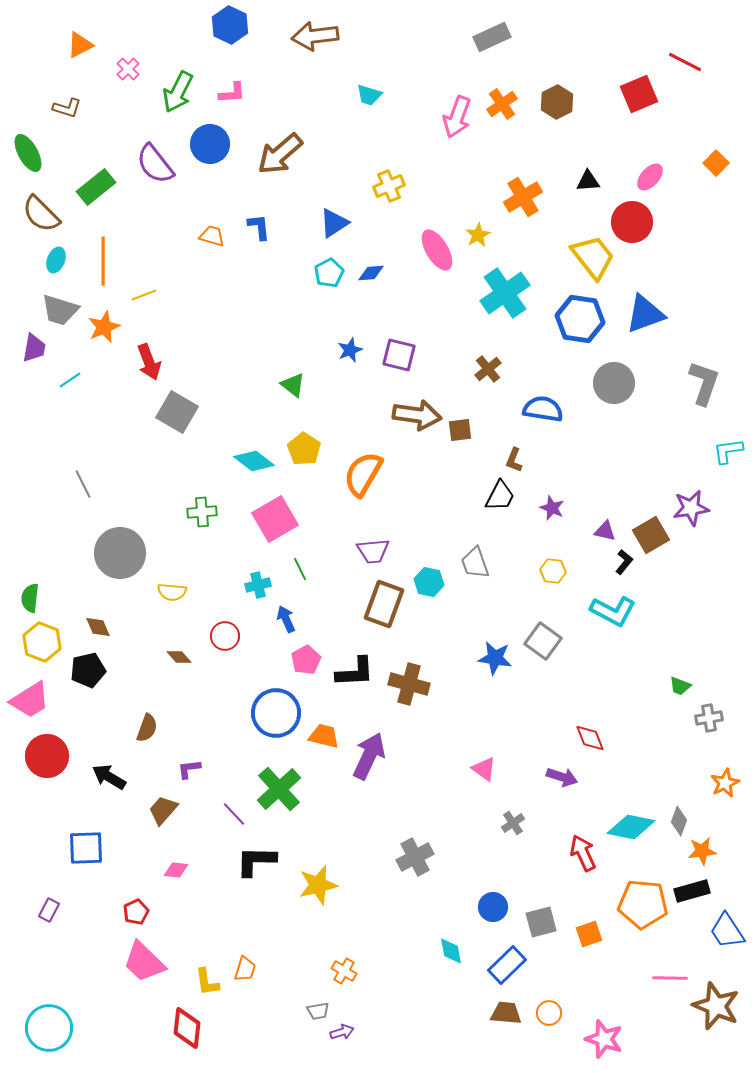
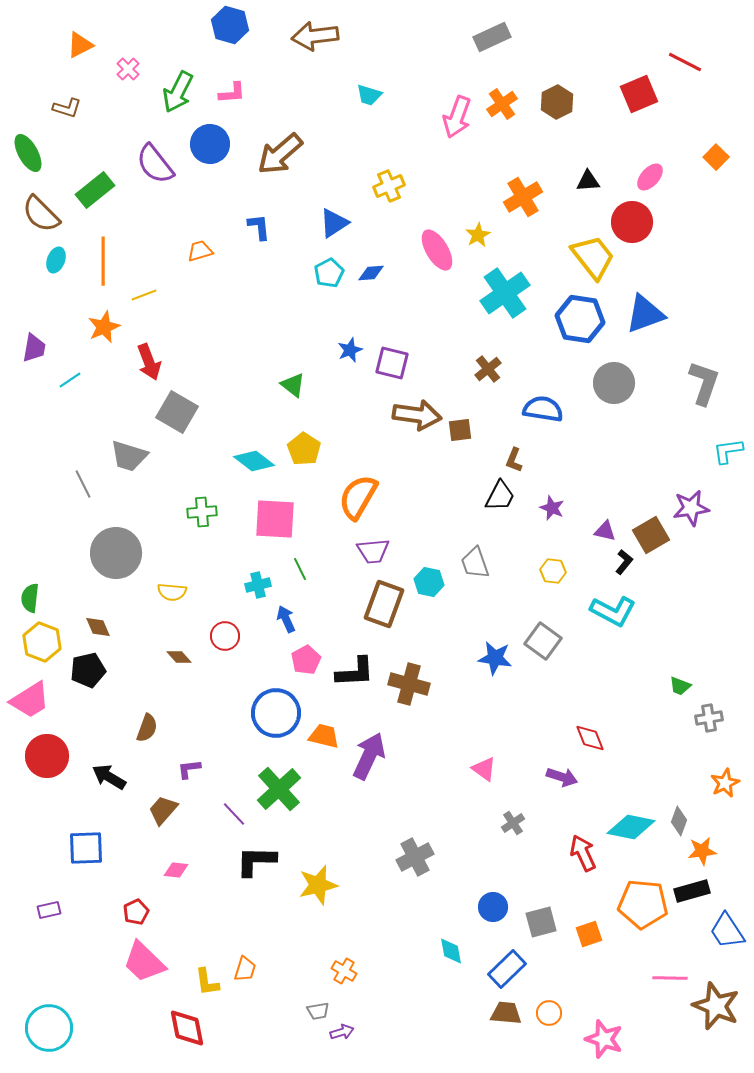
blue hexagon at (230, 25): rotated 9 degrees counterclockwise
orange square at (716, 163): moved 6 px up
green rectangle at (96, 187): moved 1 px left, 3 px down
orange trapezoid at (212, 236): moved 12 px left, 15 px down; rotated 32 degrees counterclockwise
gray trapezoid at (60, 310): moved 69 px right, 146 px down
purple square at (399, 355): moved 7 px left, 8 px down
orange semicircle at (363, 474): moved 5 px left, 23 px down
pink square at (275, 519): rotated 33 degrees clockwise
gray circle at (120, 553): moved 4 px left
purple rectangle at (49, 910): rotated 50 degrees clockwise
blue rectangle at (507, 965): moved 4 px down
red diamond at (187, 1028): rotated 18 degrees counterclockwise
